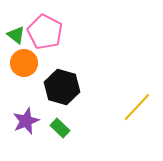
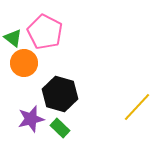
green triangle: moved 3 px left, 3 px down
black hexagon: moved 2 px left, 7 px down
purple star: moved 5 px right, 2 px up; rotated 8 degrees clockwise
